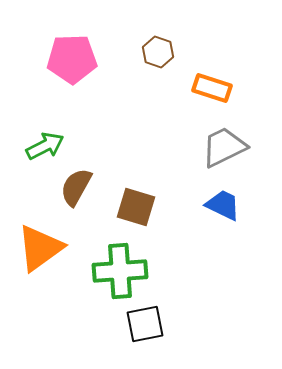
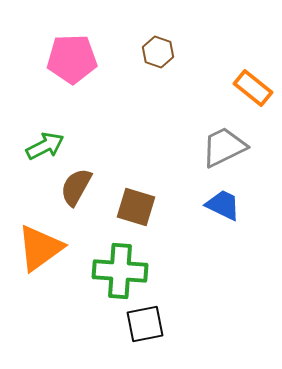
orange rectangle: moved 41 px right; rotated 21 degrees clockwise
green cross: rotated 8 degrees clockwise
